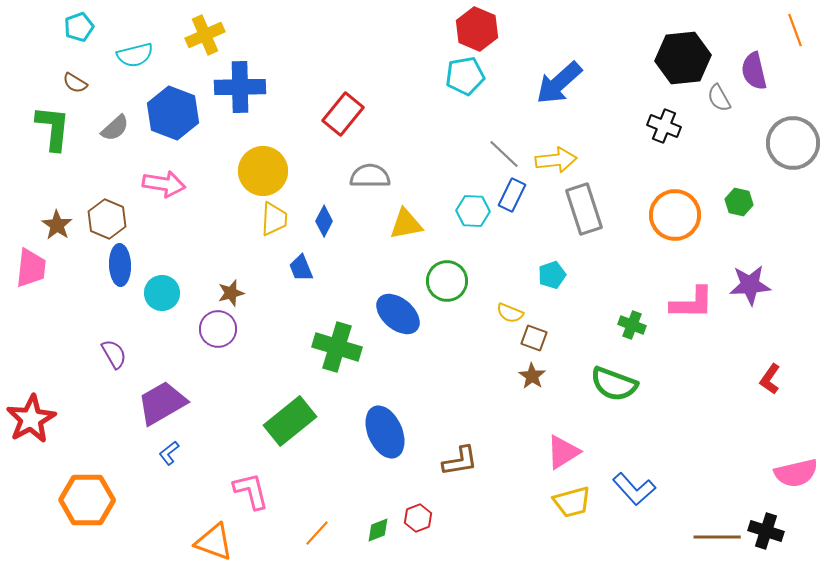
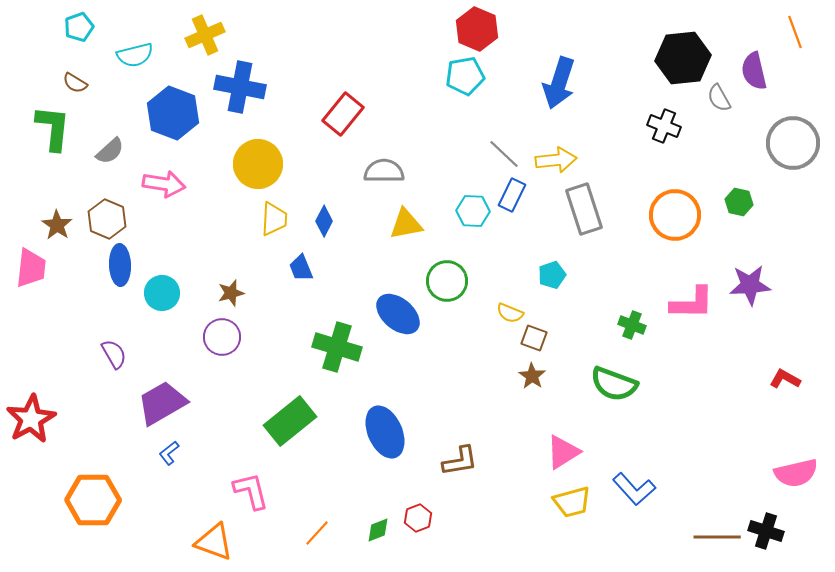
orange line at (795, 30): moved 2 px down
blue arrow at (559, 83): rotated 30 degrees counterclockwise
blue cross at (240, 87): rotated 12 degrees clockwise
gray semicircle at (115, 128): moved 5 px left, 23 px down
yellow circle at (263, 171): moved 5 px left, 7 px up
gray semicircle at (370, 176): moved 14 px right, 5 px up
purple circle at (218, 329): moved 4 px right, 8 px down
red L-shape at (770, 379): moved 15 px right; rotated 84 degrees clockwise
orange hexagon at (87, 500): moved 6 px right
